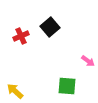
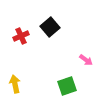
pink arrow: moved 2 px left, 1 px up
green square: rotated 24 degrees counterclockwise
yellow arrow: moved 7 px up; rotated 36 degrees clockwise
